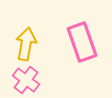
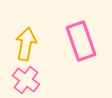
pink rectangle: moved 1 px left, 1 px up
